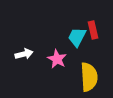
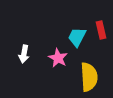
red rectangle: moved 8 px right
white arrow: rotated 114 degrees clockwise
pink star: moved 1 px right, 1 px up
